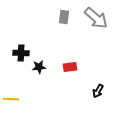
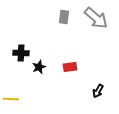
black star: rotated 16 degrees counterclockwise
